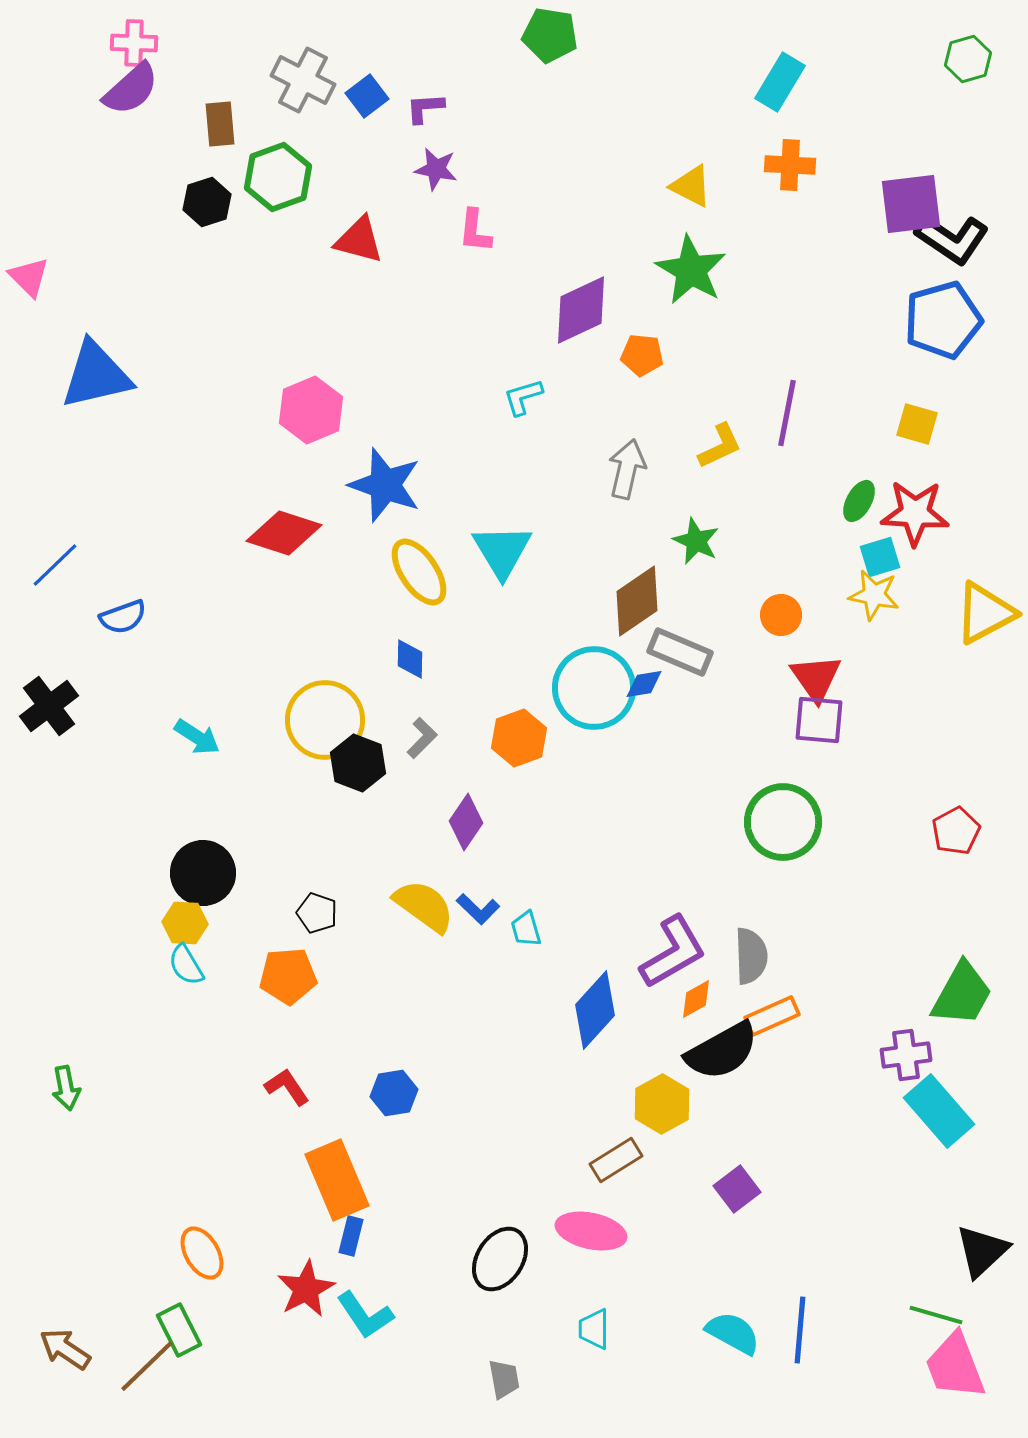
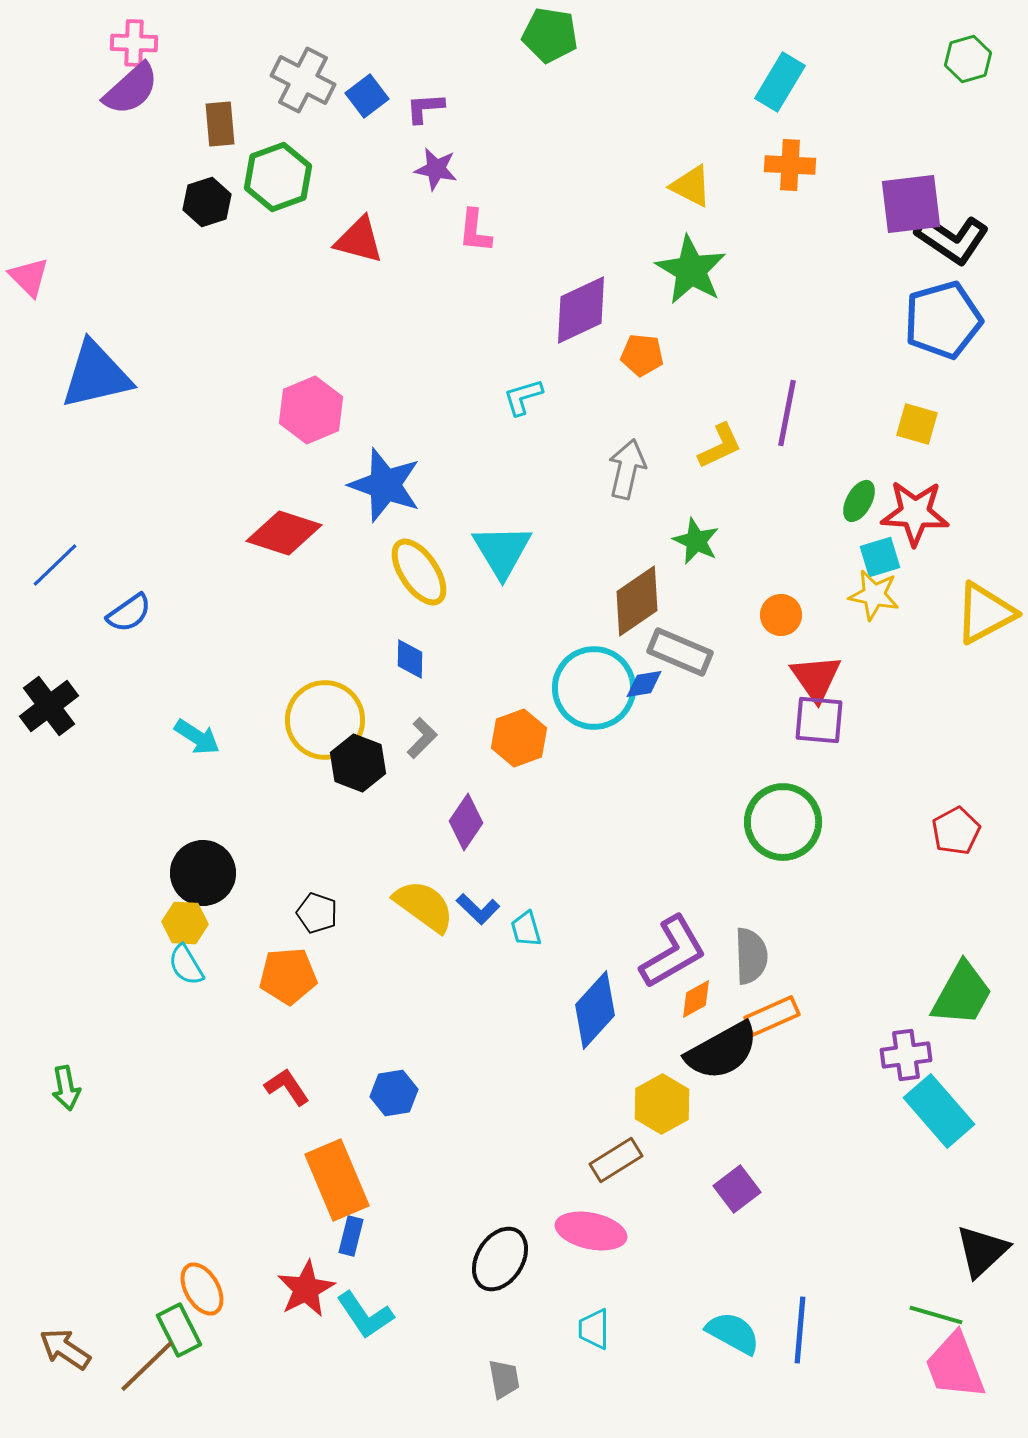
blue semicircle at (123, 617): moved 6 px right, 4 px up; rotated 15 degrees counterclockwise
orange ellipse at (202, 1253): moved 36 px down
